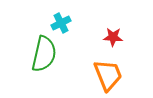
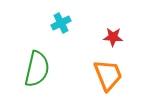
green semicircle: moved 7 px left, 15 px down
